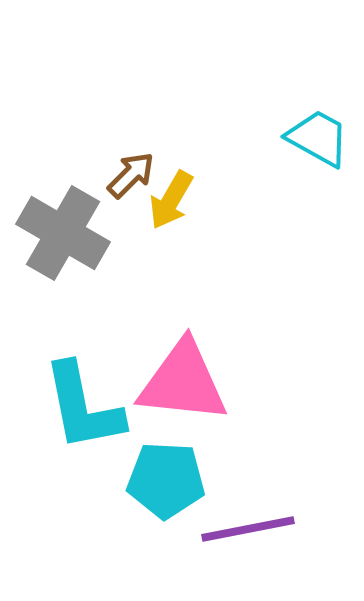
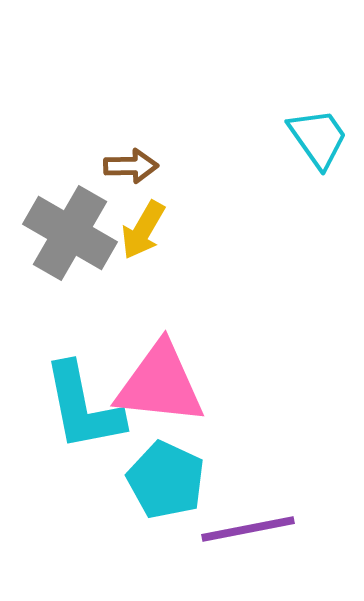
cyan trapezoid: rotated 26 degrees clockwise
brown arrow: moved 9 px up; rotated 44 degrees clockwise
yellow arrow: moved 28 px left, 30 px down
gray cross: moved 7 px right
pink triangle: moved 23 px left, 2 px down
cyan pentagon: rotated 22 degrees clockwise
